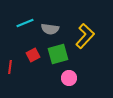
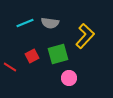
gray semicircle: moved 6 px up
red square: moved 1 px left, 1 px down
red line: rotated 64 degrees counterclockwise
